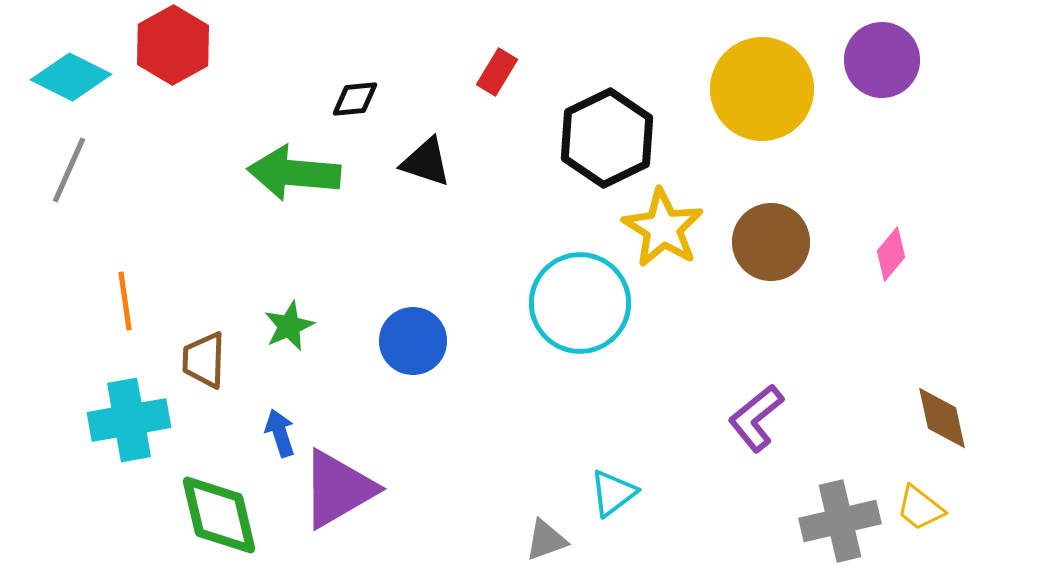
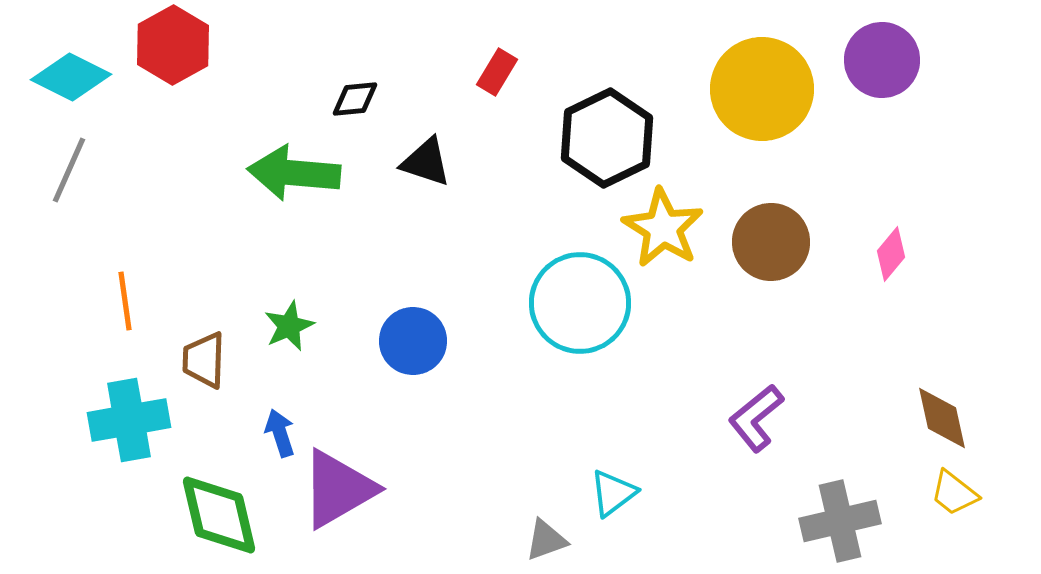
yellow trapezoid: moved 34 px right, 15 px up
